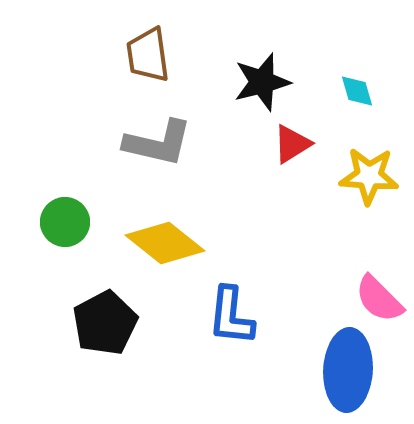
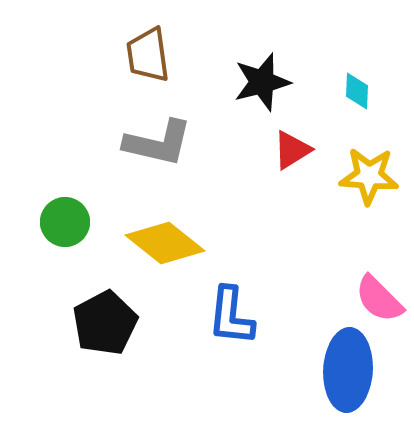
cyan diamond: rotated 18 degrees clockwise
red triangle: moved 6 px down
